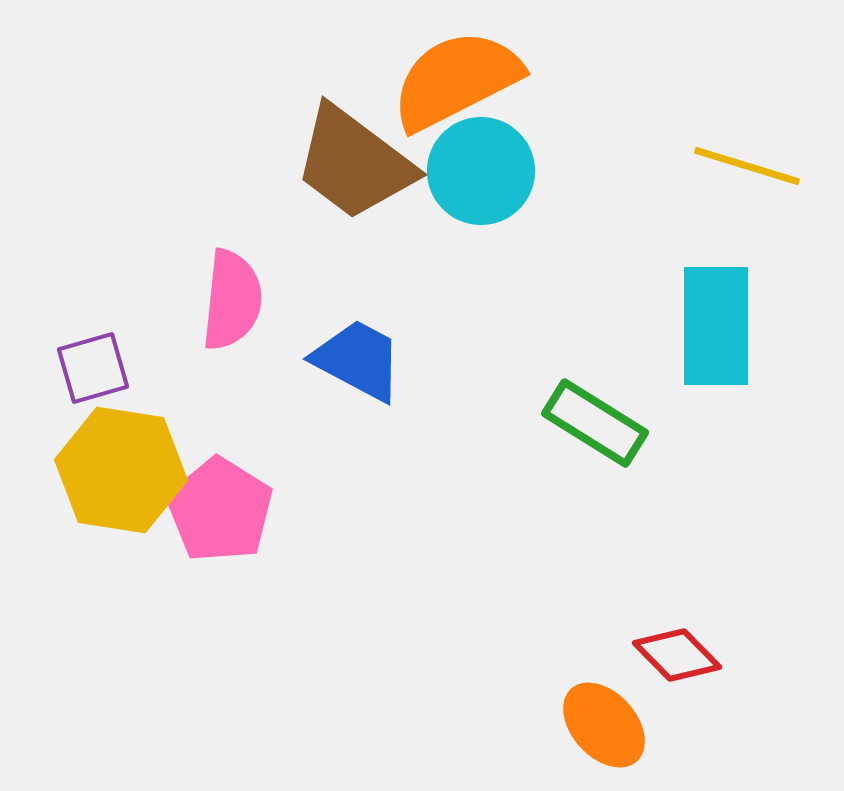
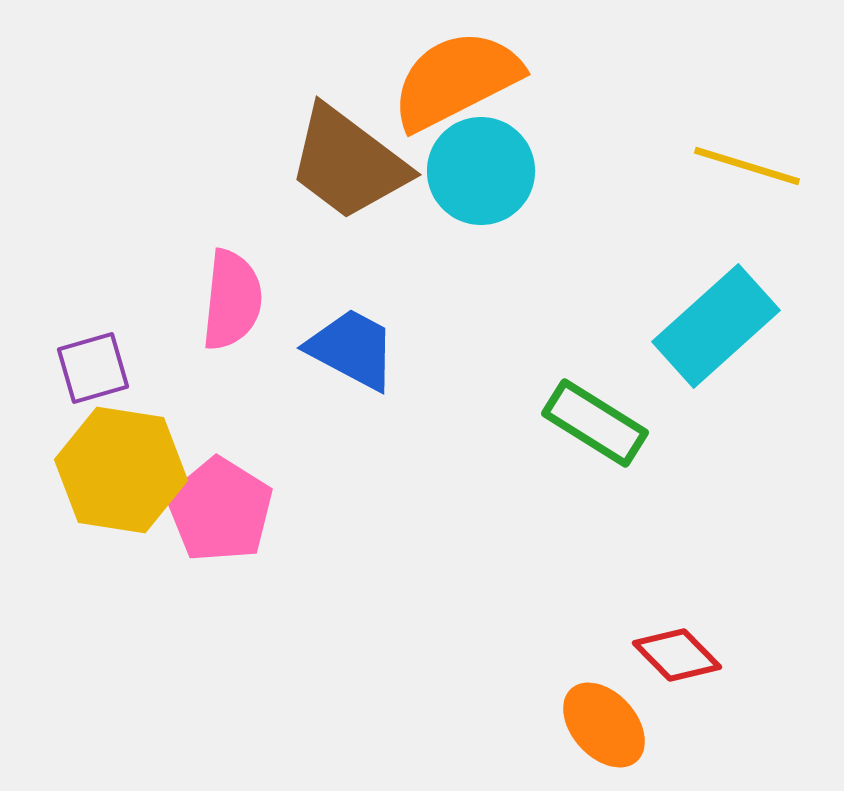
brown trapezoid: moved 6 px left
cyan rectangle: rotated 48 degrees clockwise
blue trapezoid: moved 6 px left, 11 px up
